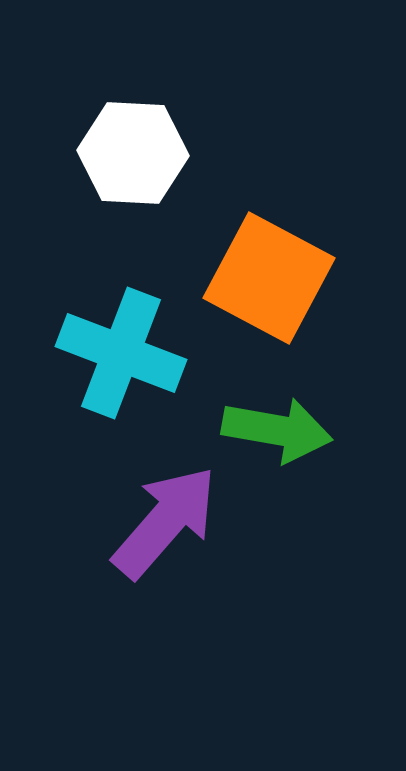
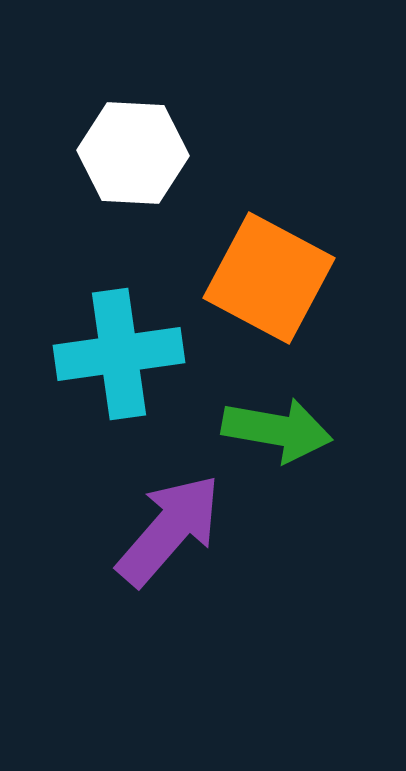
cyan cross: moved 2 px left, 1 px down; rotated 29 degrees counterclockwise
purple arrow: moved 4 px right, 8 px down
